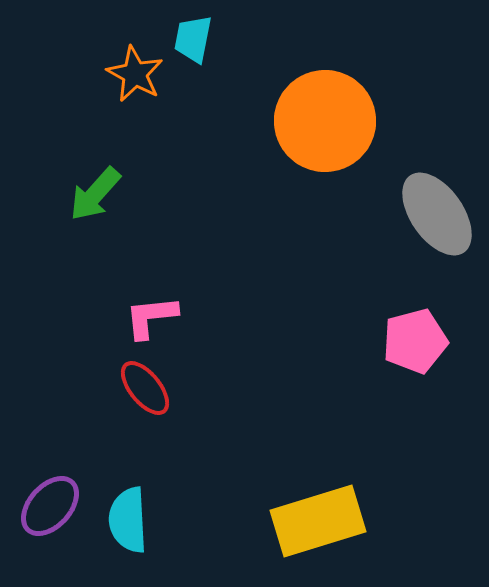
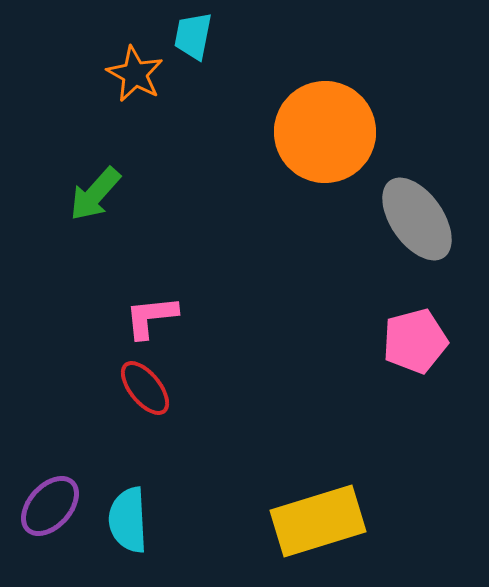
cyan trapezoid: moved 3 px up
orange circle: moved 11 px down
gray ellipse: moved 20 px left, 5 px down
